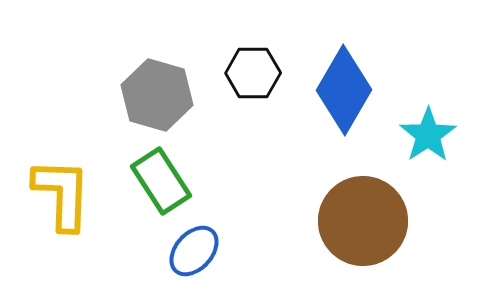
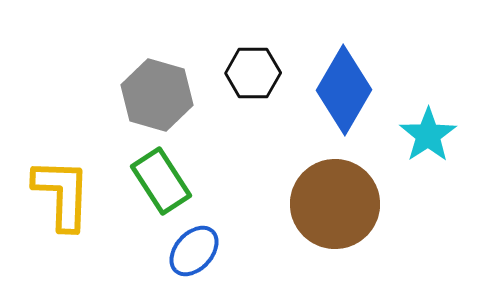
brown circle: moved 28 px left, 17 px up
